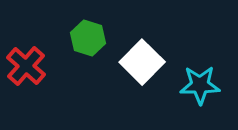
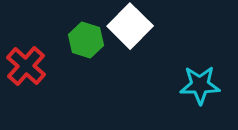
green hexagon: moved 2 px left, 2 px down
white square: moved 12 px left, 36 px up
